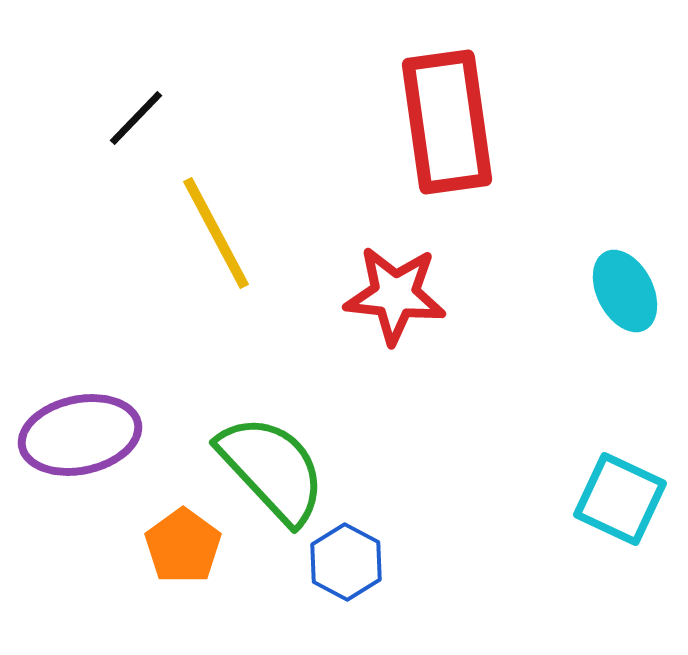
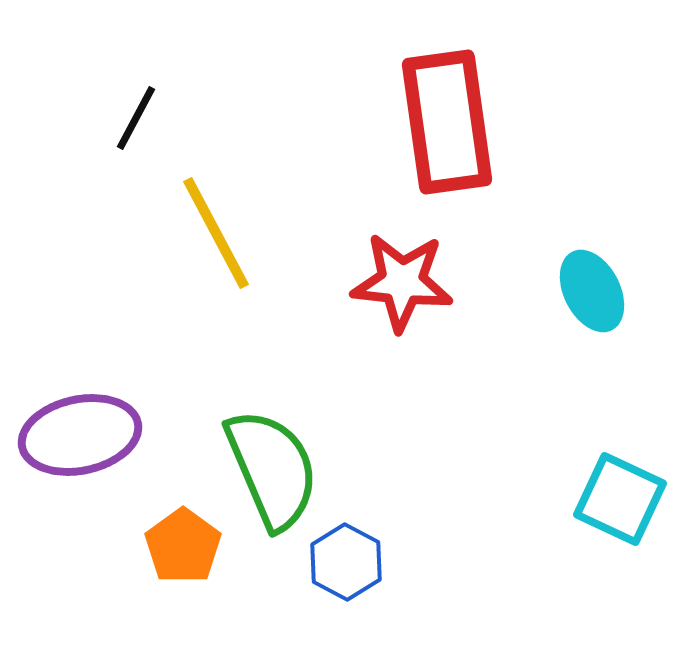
black line: rotated 16 degrees counterclockwise
cyan ellipse: moved 33 px left
red star: moved 7 px right, 13 px up
green semicircle: rotated 20 degrees clockwise
